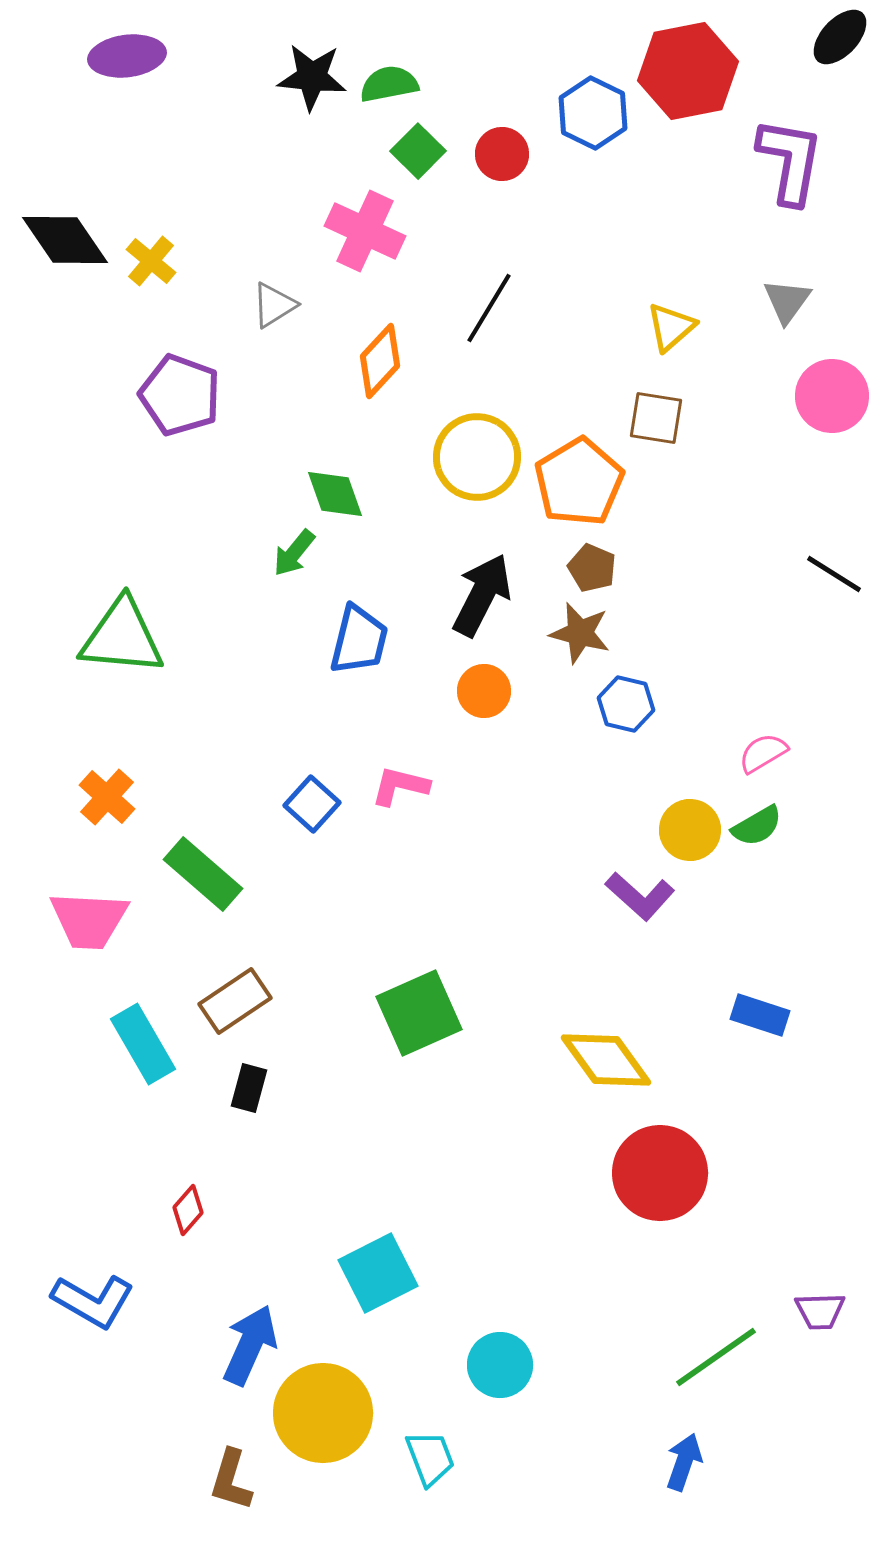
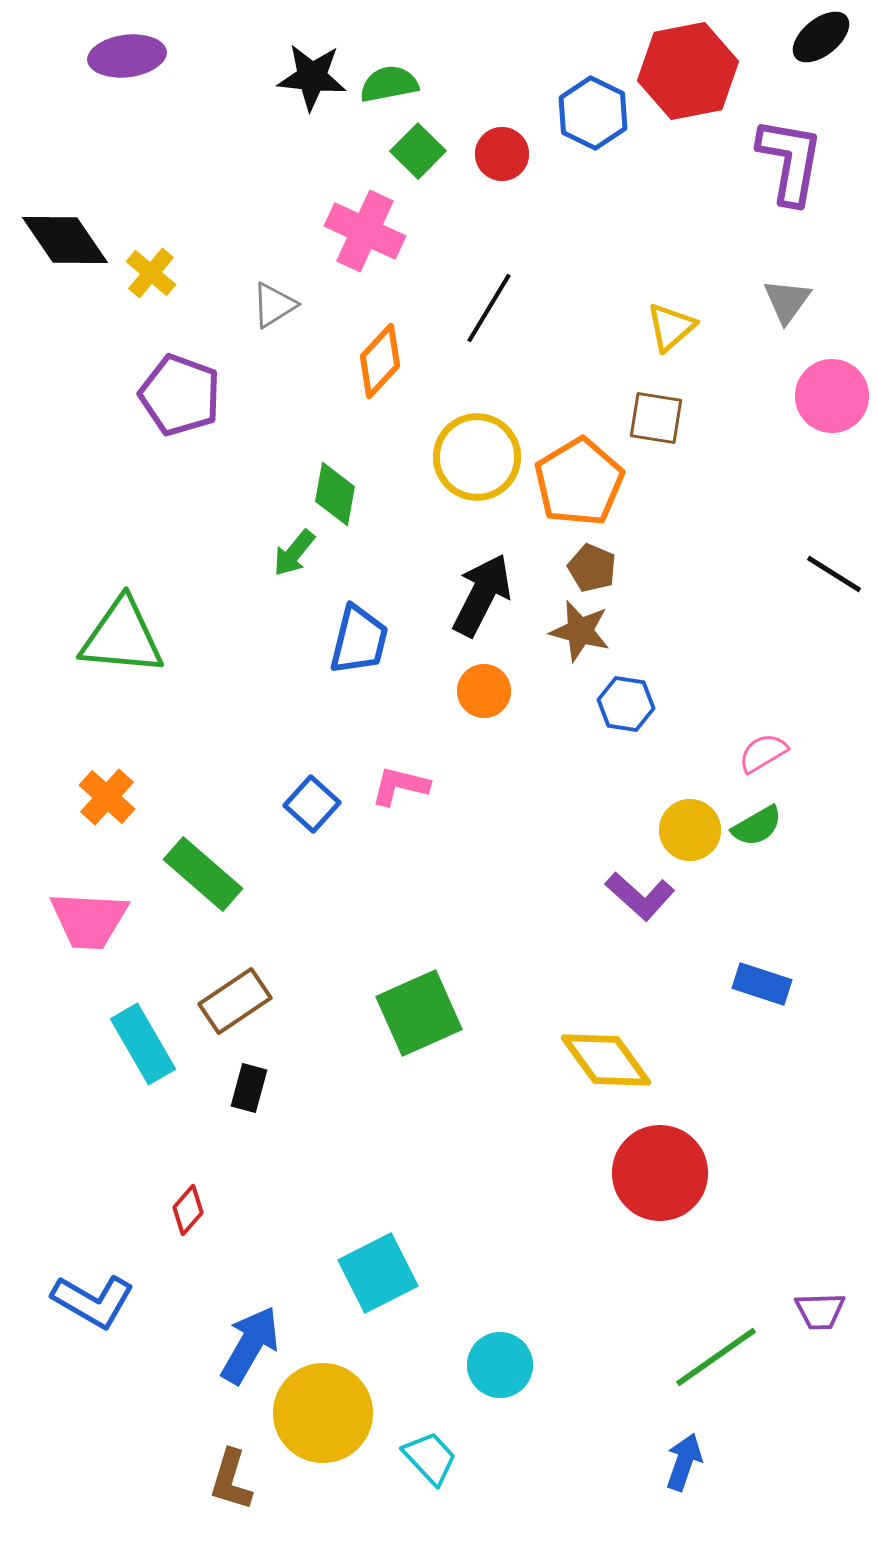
black ellipse at (840, 37): moved 19 px left; rotated 8 degrees clockwise
yellow cross at (151, 261): moved 12 px down
green diamond at (335, 494): rotated 30 degrees clockwise
brown star at (580, 633): moved 2 px up
blue hexagon at (626, 704): rotated 4 degrees counterclockwise
blue rectangle at (760, 1015): moved 2 px right, 31 px up
blue arrow at (250, 1345): rotated 6 degrees clockwise
cyan trapezoid at (430, 1458): rotated 22 degrees counterclockwise
